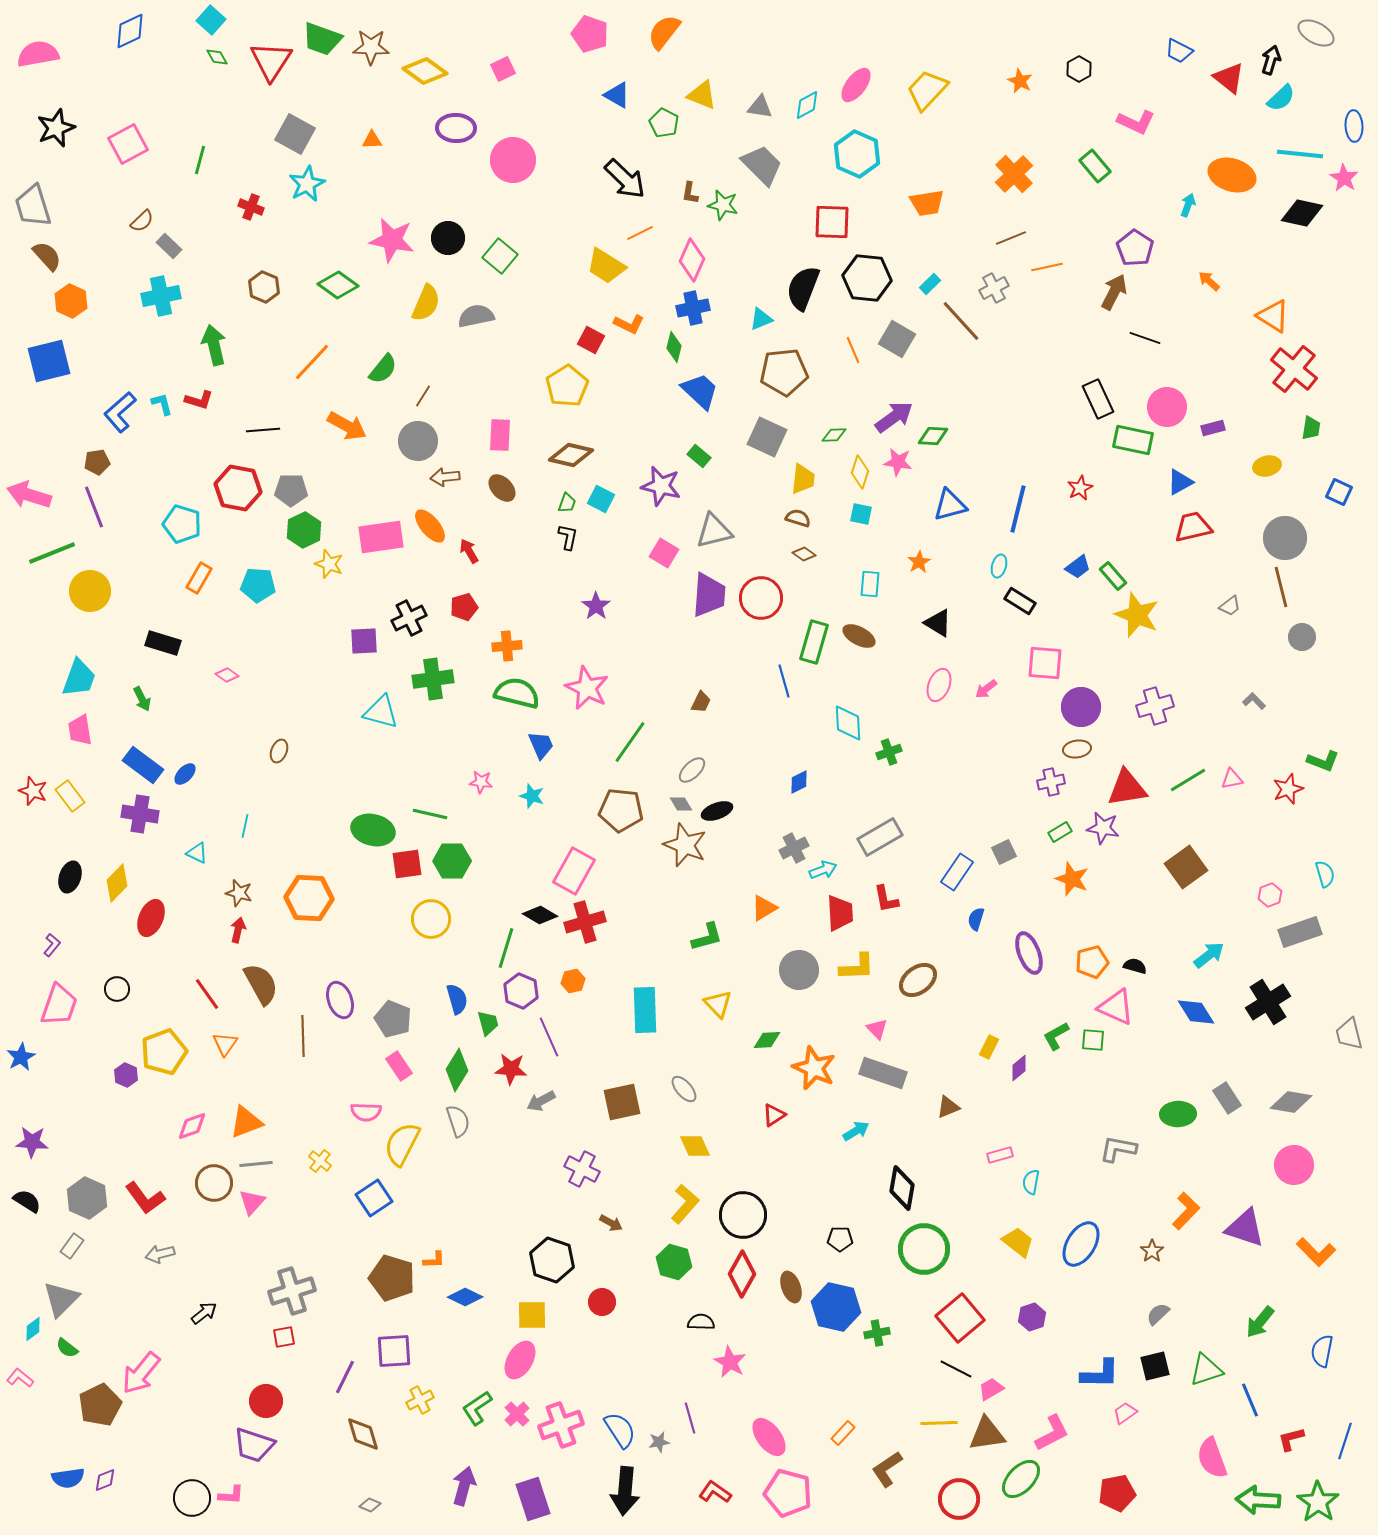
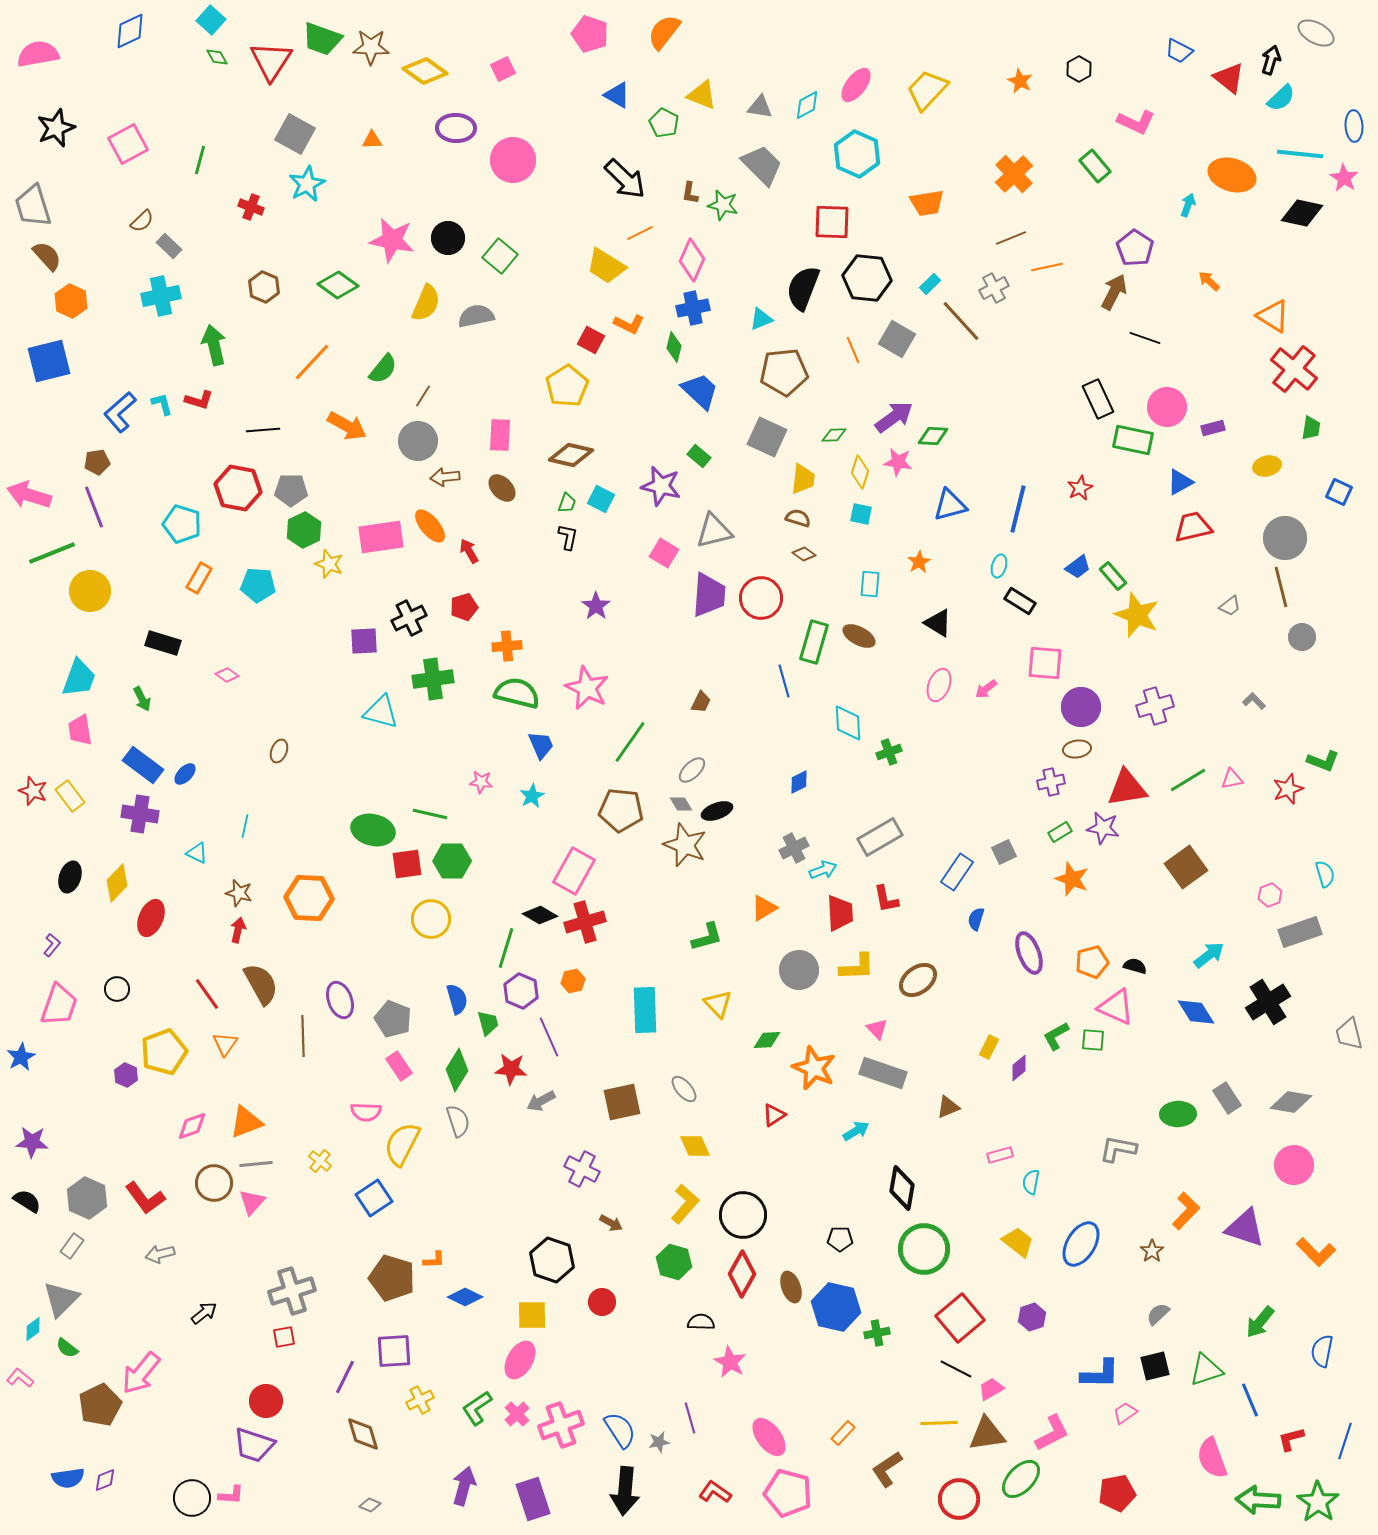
cyan star at (532, 796): rotated 25 degrees clockwise
